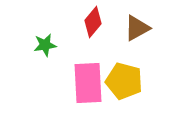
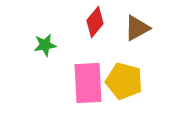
red diamond: moved 2 px right
